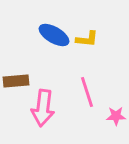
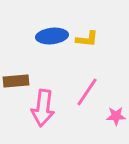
blue ellipse: moved 2 px left, 1 px down; rotated 36 degrees counterclockwise
pink line: rotated 52 degrees clockwise
